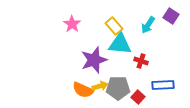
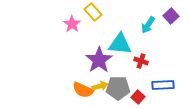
purple square: rotated 14 degrees clockwise
yellow rectangle: moved 21 px left, 14 px up
purple star: moved 5 px right; rotated 16 degrees counterclockwise
